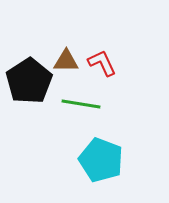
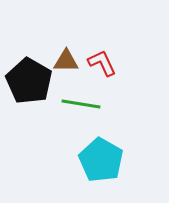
black pentagon: rotated 9 degrees counterclockwise
cyan pentagon: rotated 9 degrees clockwise
